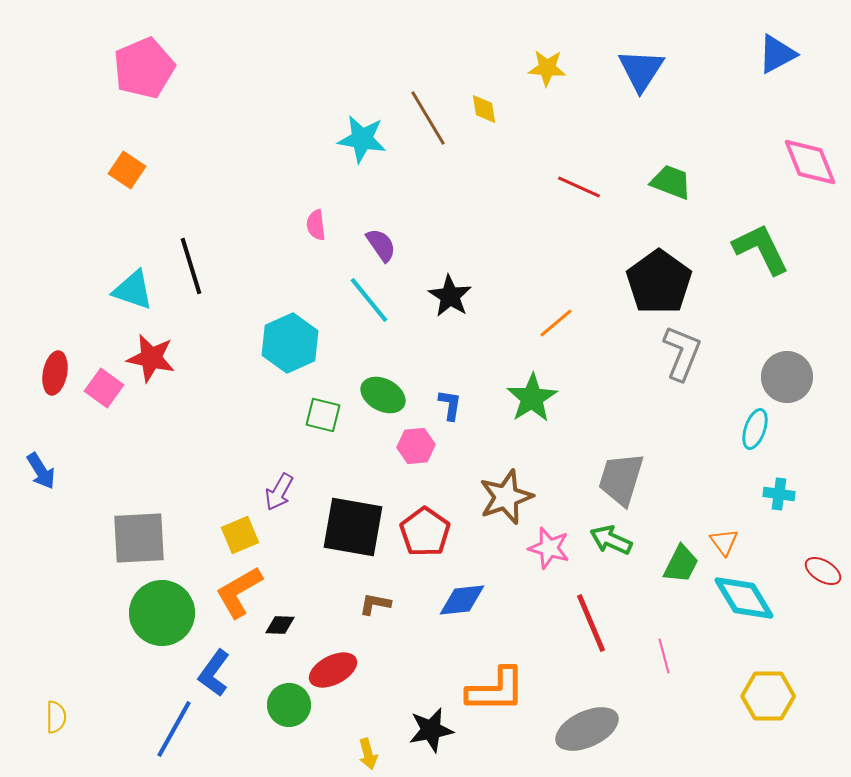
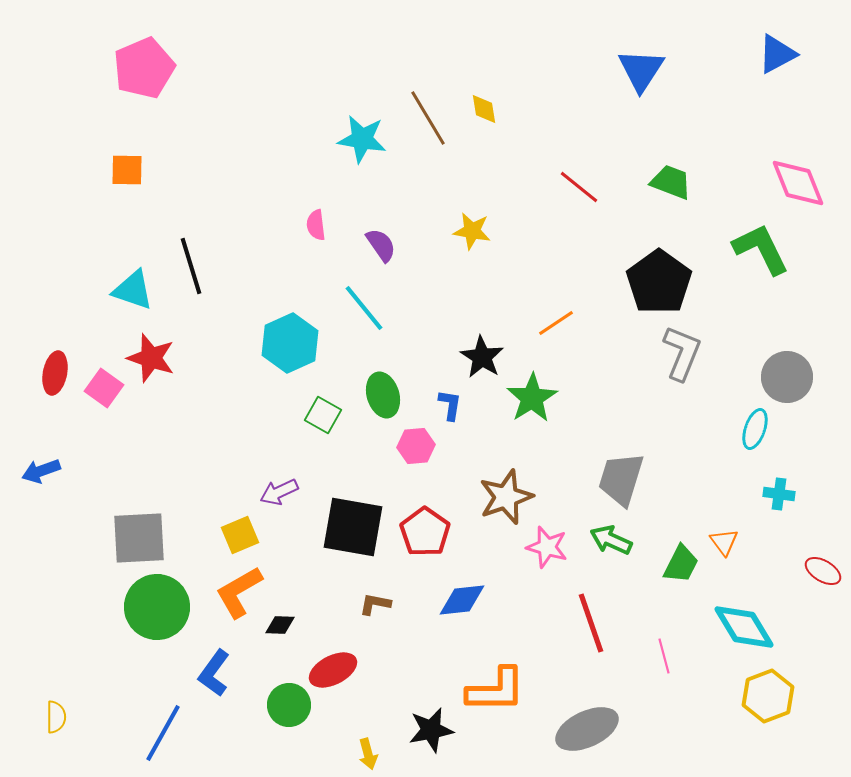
yellow star at (547, 68): moved 75 px left, 163 px down; rotated 6 degrees clockwise
pink diamond at (810, 162): moved 12 px left, 21 px down
orange square at (127, 170): rotated 33 degrees counterclockwise
red line at (579, 187): rotated 15 degrees clockwise
black star at (450, 296): moved 32 px right, 61 px down
cyan line at (369, 300): moved 5 px left, 8 px down
orange line at (556, 323): rotated 6 degrees clockwise
red star at (151, 358): rotated 6 degrees clockwise
green ellipse at (383, 395): rotated 45 degrees clockwise
green square at (323, 415): rotated 15 degrees clockwise
blue arrow at (41, 471): rotated 102 degrees clockwise
purple arrow at (279, 492): rotated 36 degrees clockwise
pink star at (549, 548): moved 2 px left, 1 px up
cyan diamond at (744, 598): moved 29 px down
green circle at (162, 613): moved 5 px left, 6 px up
red line at (591, 623): rotated 4 degrees clockwise
yellow hexagon at (768, 696): rotated 21 degrees counterclockwise
blue line at (174, 729): moved 11 px left, 4 px down
